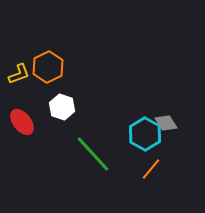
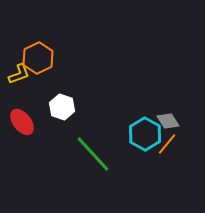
orange hexagon: moved 10 px left, 9 px up
gray diamond: moved 2 px right, 2 px up
orange line: moved 16 px right, 25 px up
